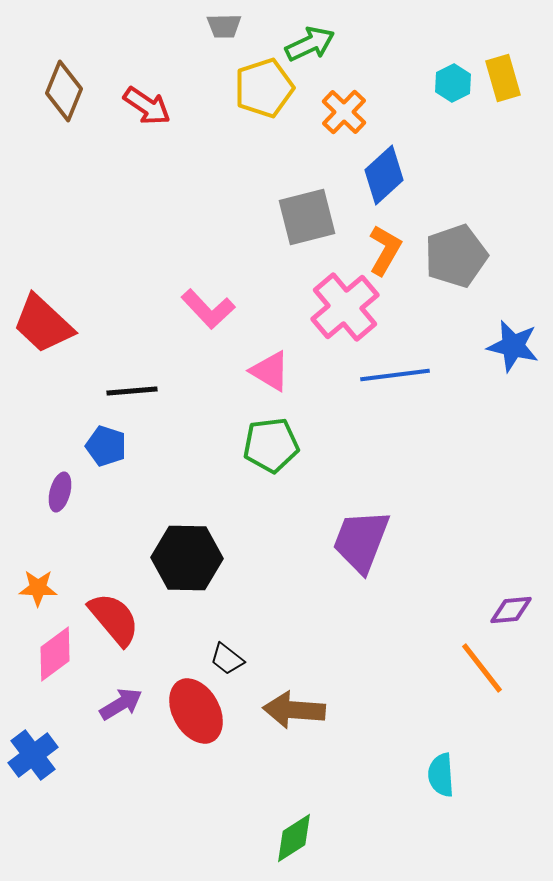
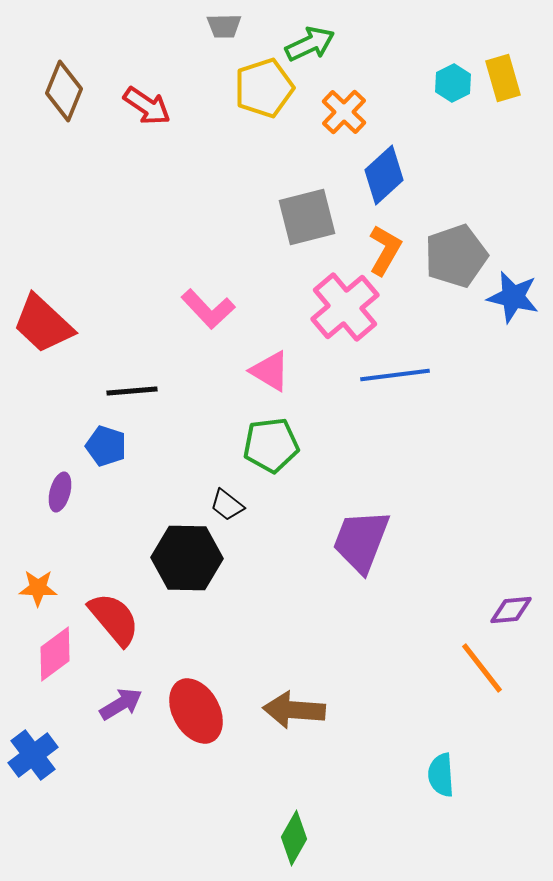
blue star: moved 49 px up
black trapezoid: moved 154 px up
green diamond: rotated 28 degrees counterclockwise
